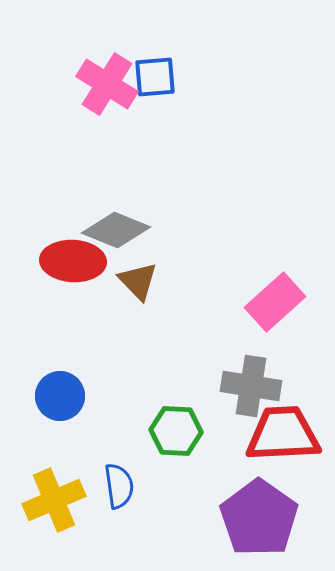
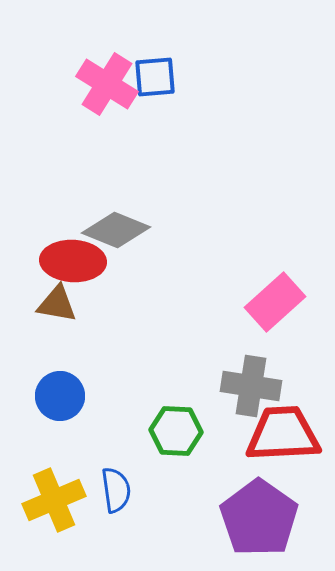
brown triangle: moved 81 px left, 23 px down; rotated 36 degrees counterclockwise
blue semicircle: moved 3 px left, 4 px down
